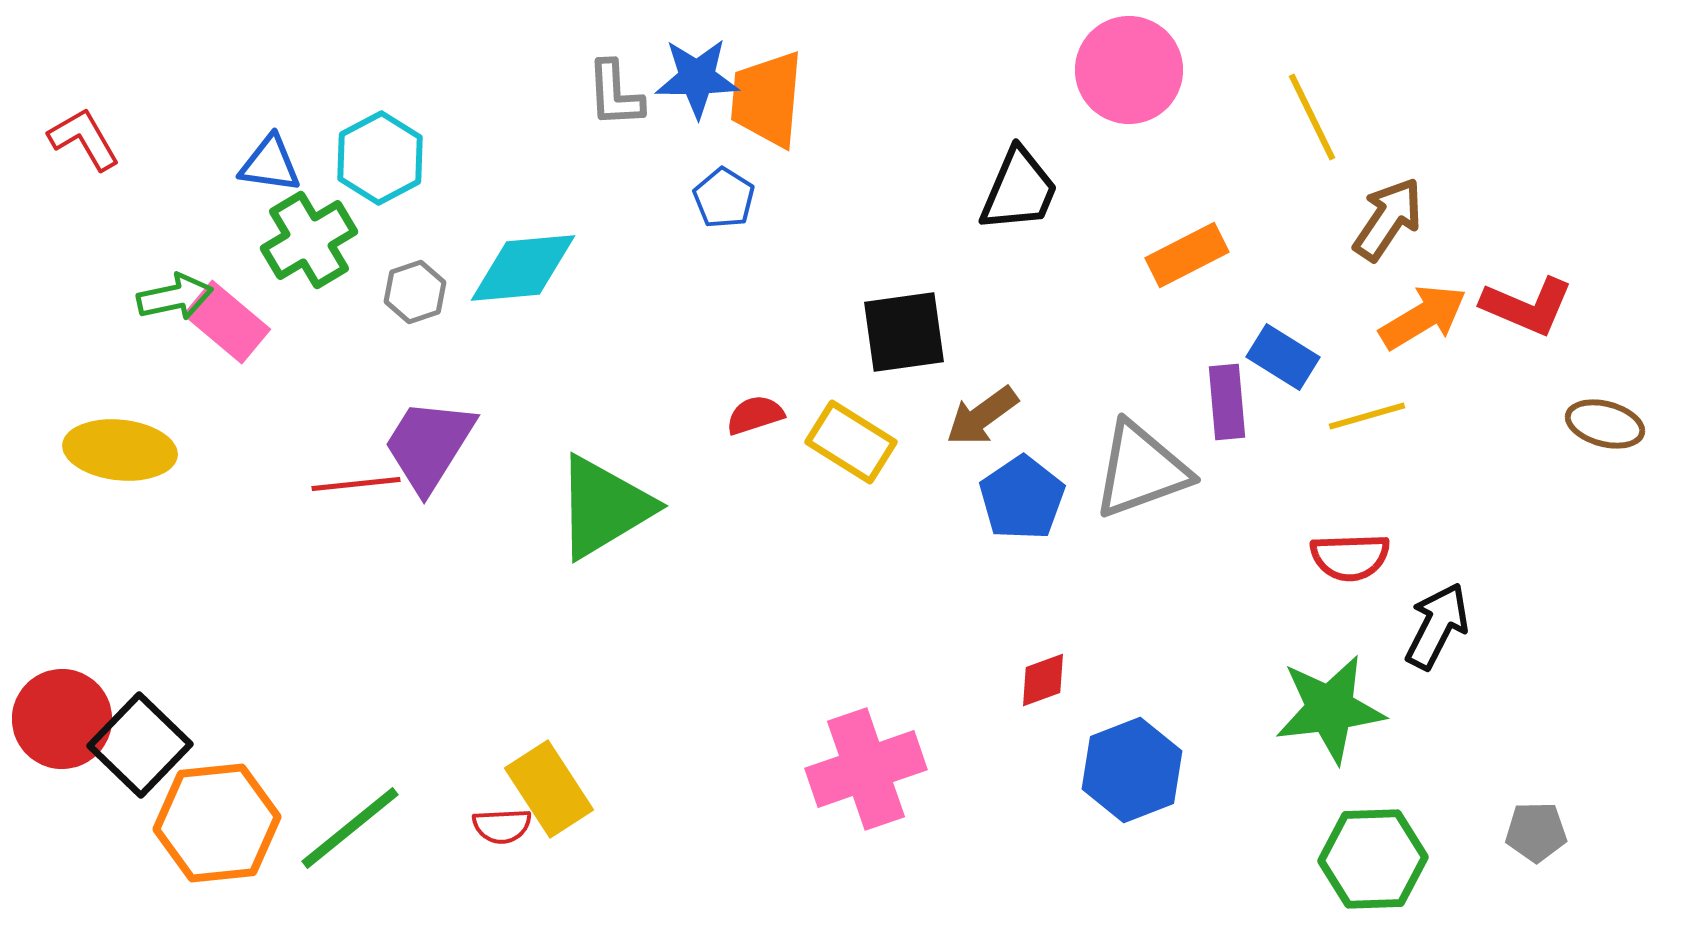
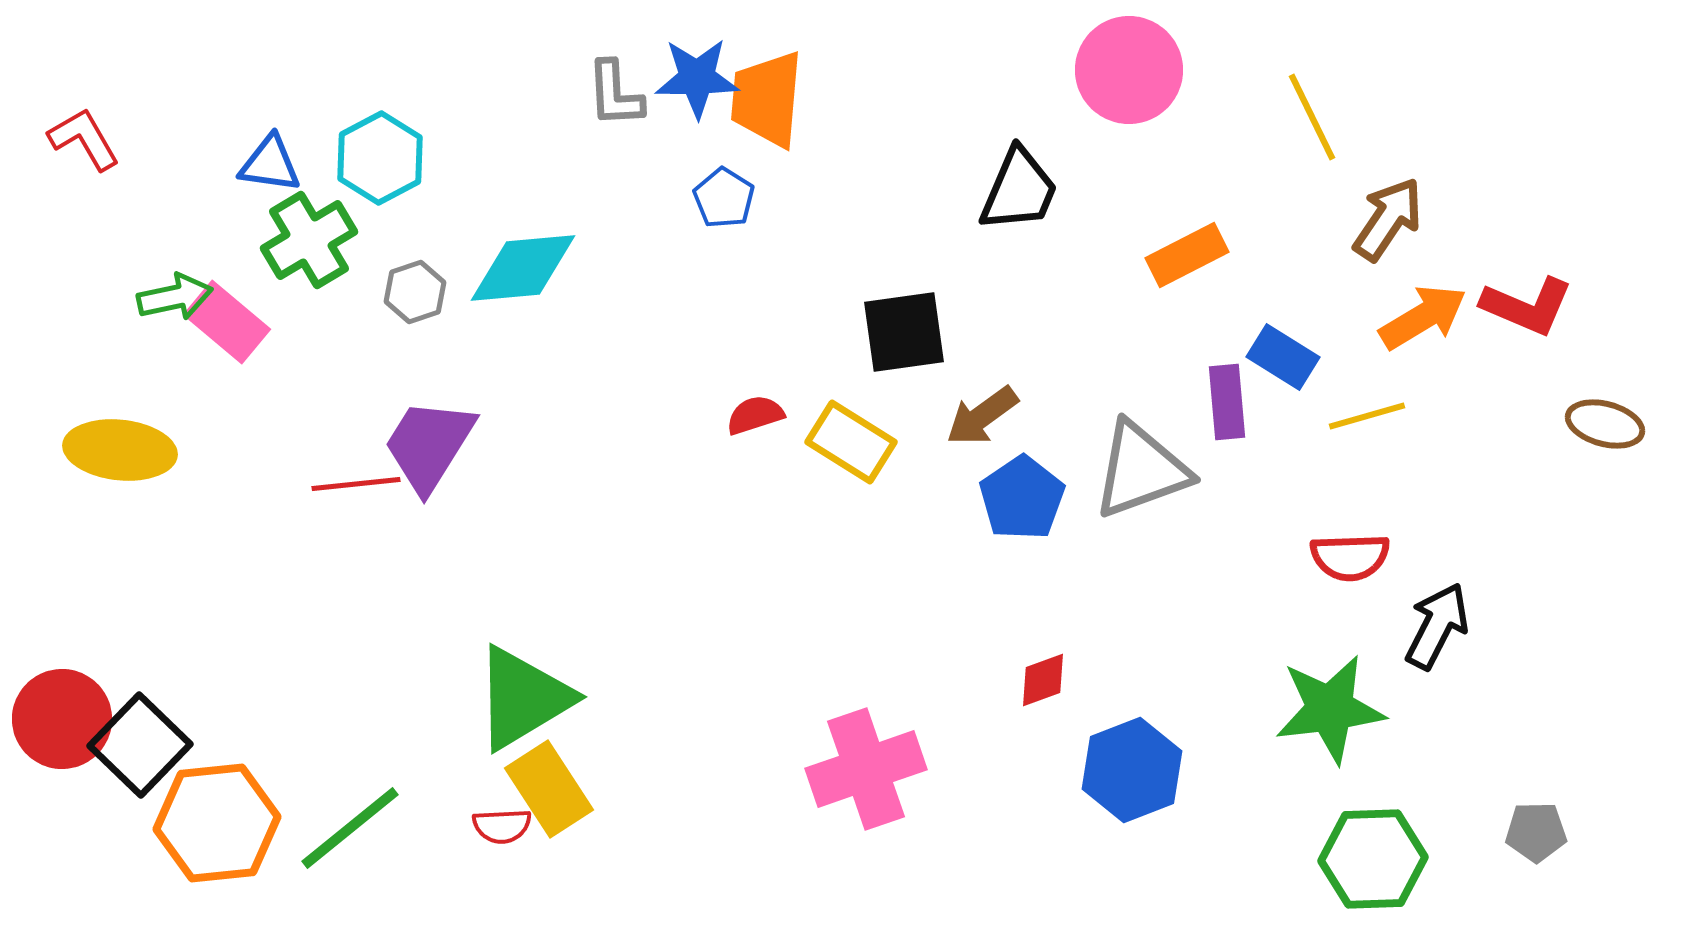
green triangle at (604, 507): moved 81 px left, 191 px down
